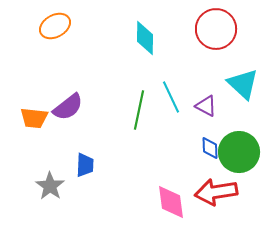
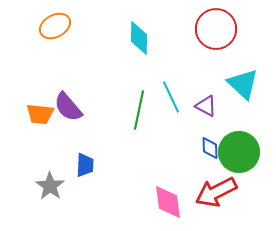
cyan diamond: moved 6 px left
purple semicircle: rotated 88 degrees clockwise
orange trapezoid: moved 6 px right, 4 px up
red arrow: rotated 18 degrees counterclockwise
pink diamond: moved 3 px left
